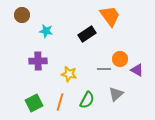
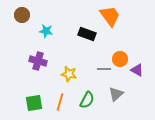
black rectangle: rotated 54 degrees clockwise
purple cross: rotated 18 degrees clockwise
green square: rotated 18 degrees clockwise
